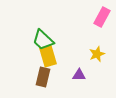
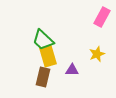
purple triangle: moved 7 px left, 5 px up
